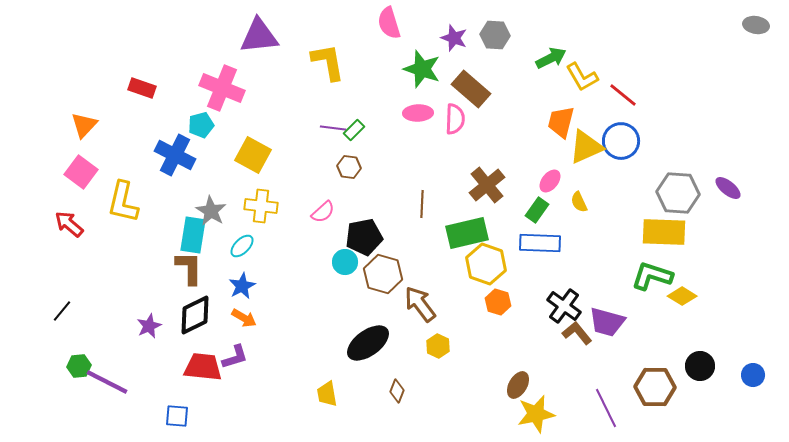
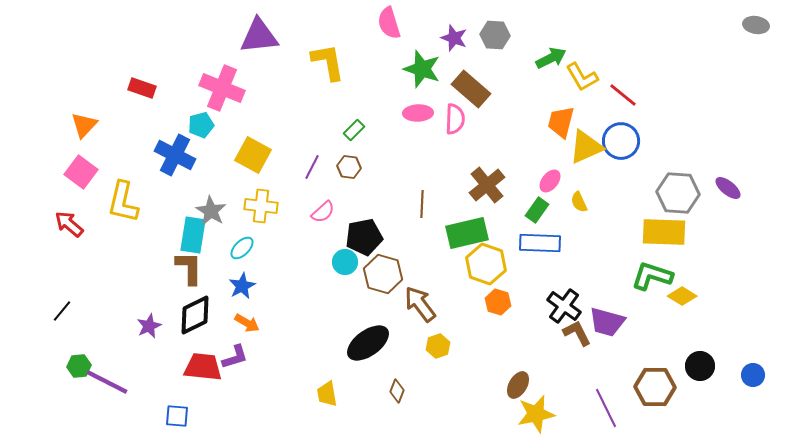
purple line at (333, 128): moved 21 px left, 39 px down; rotated 70 degrees counterclockwise
cyan ellipse at (242, 246): moved 2 px down
orange arrow at (244, 318): moved 3 px right, 5 px down
brown L-shape at (577, 333): rotated 12 degrees clockwise
yellow hexagon at (438, 346): rotated 15 degrees clockwise
